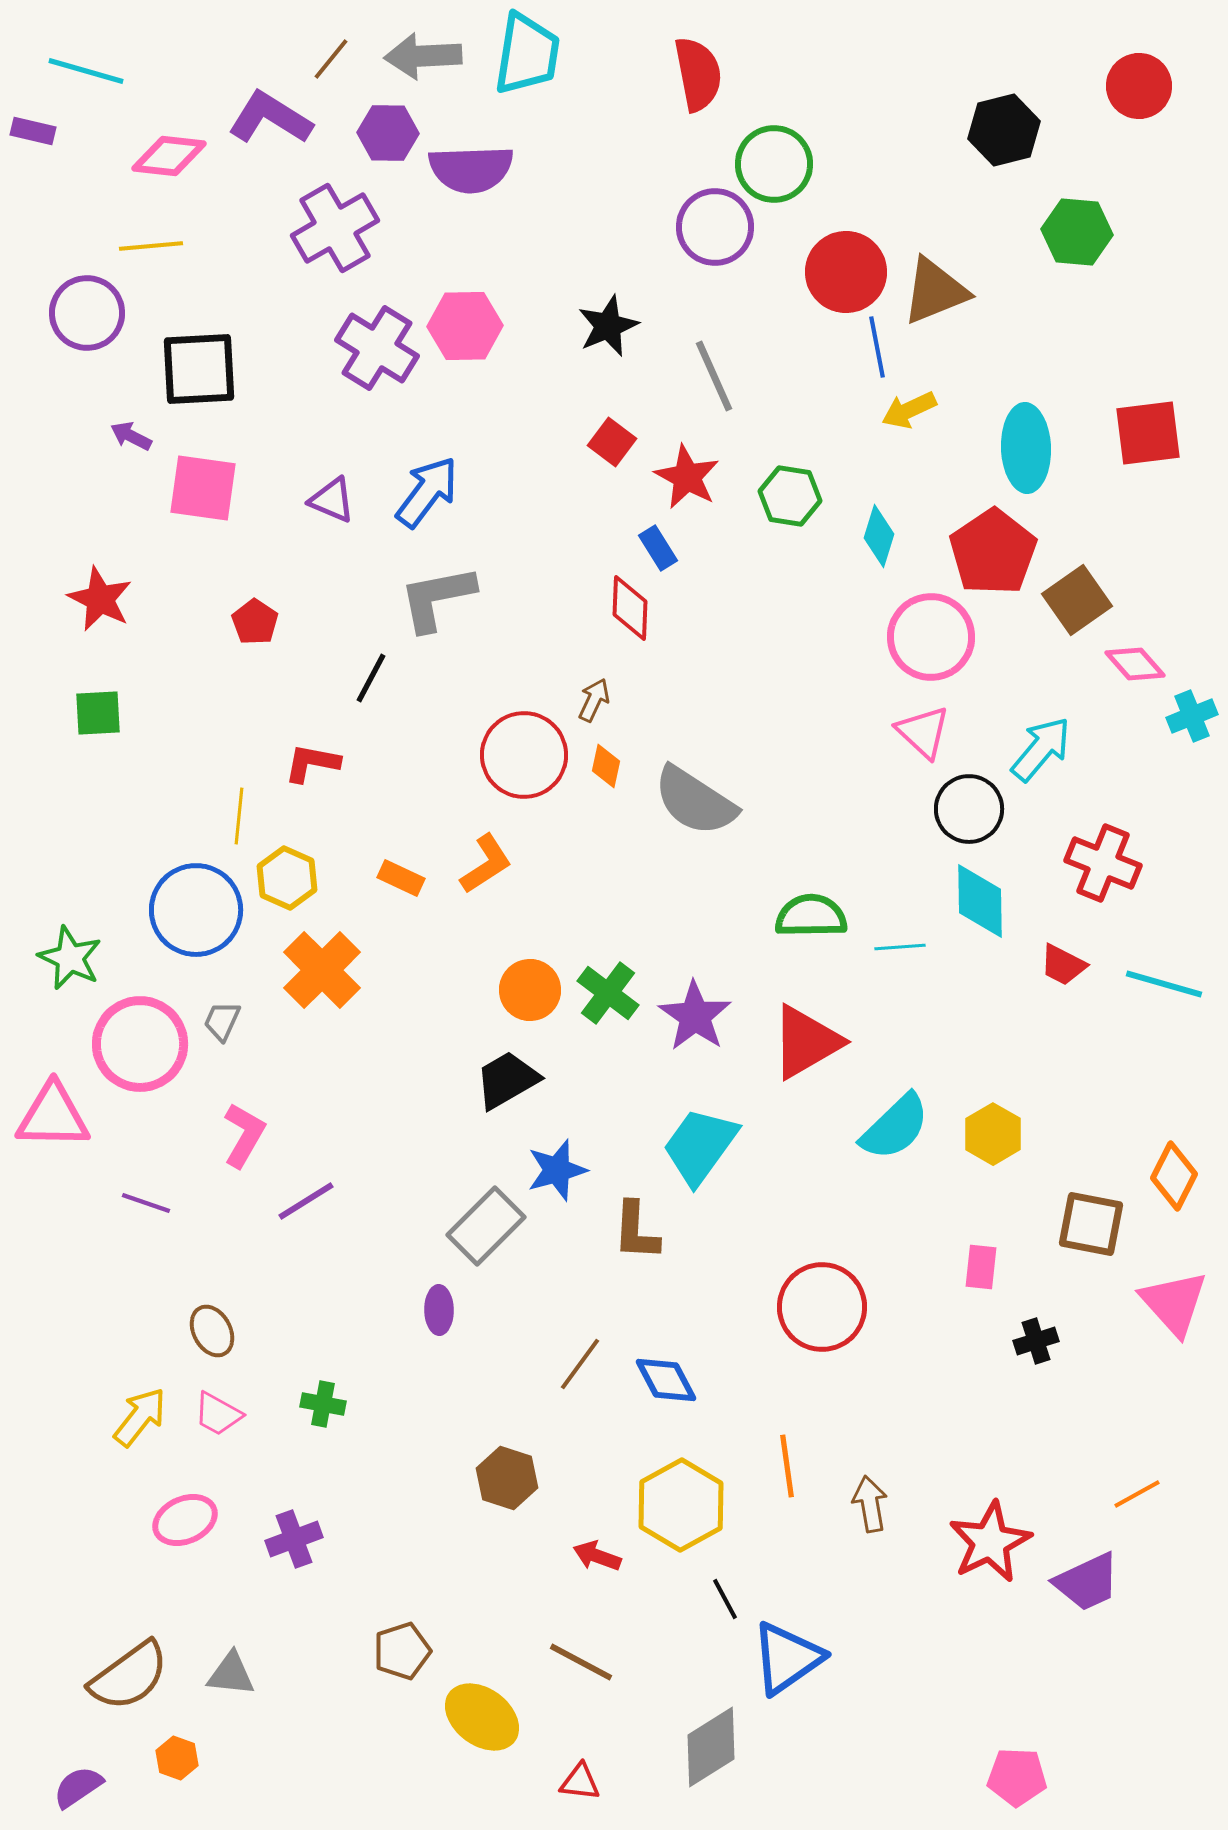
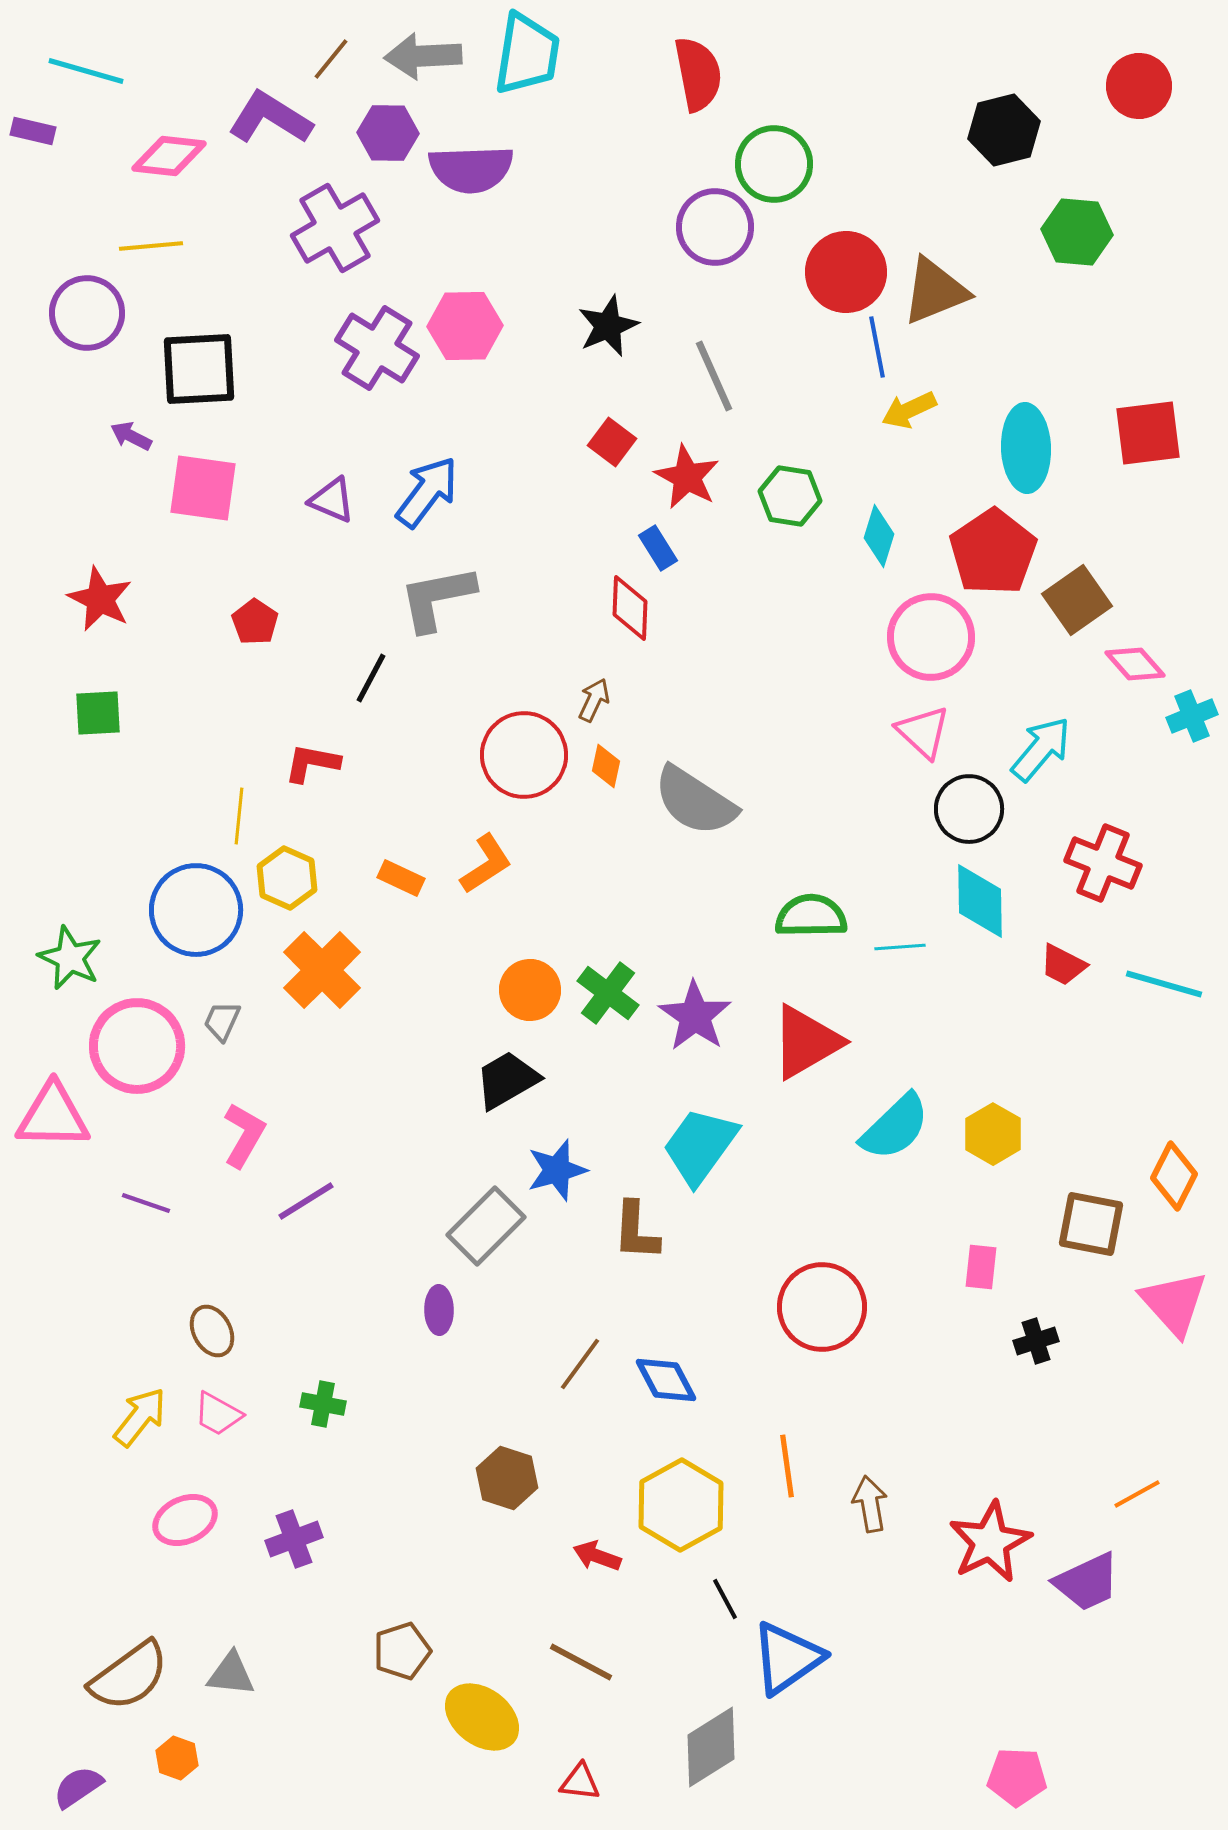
pink circle at (140, 1044): moved 3 px left, 2 px down
